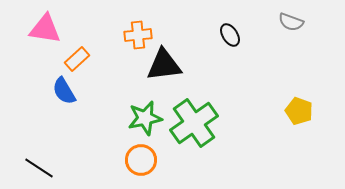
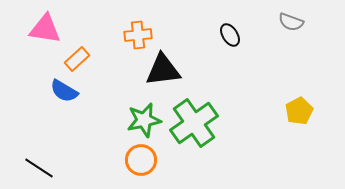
black triangle: moved 1 px left, 5 px down
blue semicircle: rotated 28 degrees counterclockwise
yellow pentagon: rotated 24 degrees clockwise
green star: moved 1 px left, 2 px down
